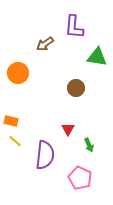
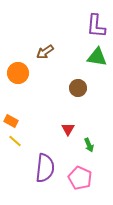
purple L-shape: moved 22 px right, 1 px up
brown arrow: moved 8 px down
brown circle: moved 2 px right
orange rectangle: rotated 16 degrees clockwise
purple semicircle: moved 13 px down
